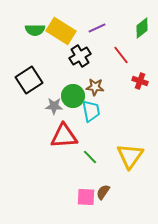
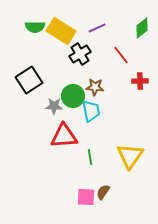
green semicircle: moved 3 px up
black cross: moved 2 px up
red cross: rotated 21 degrees counterclockwise
green line: rotated 35 degrees clockwise
